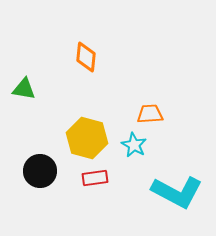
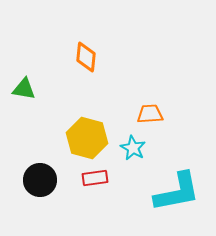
cyan star: moved 1 px left, 3 px down
black circle: moved 9 px down
cyan L-shape: rotated 39 degrees counterclockwise
